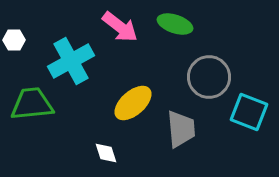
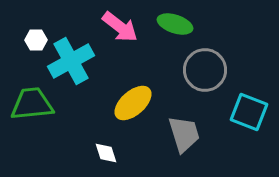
white hexagon: moved 22 px right
gray circle: moved 4 px left, 7 px up
gray trapezoid: moved 3 px right, 5 px down; rotated 12 degrees counterclockwise
